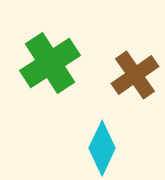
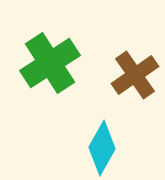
cyan diamond: rotated 4 degrees clockwise
